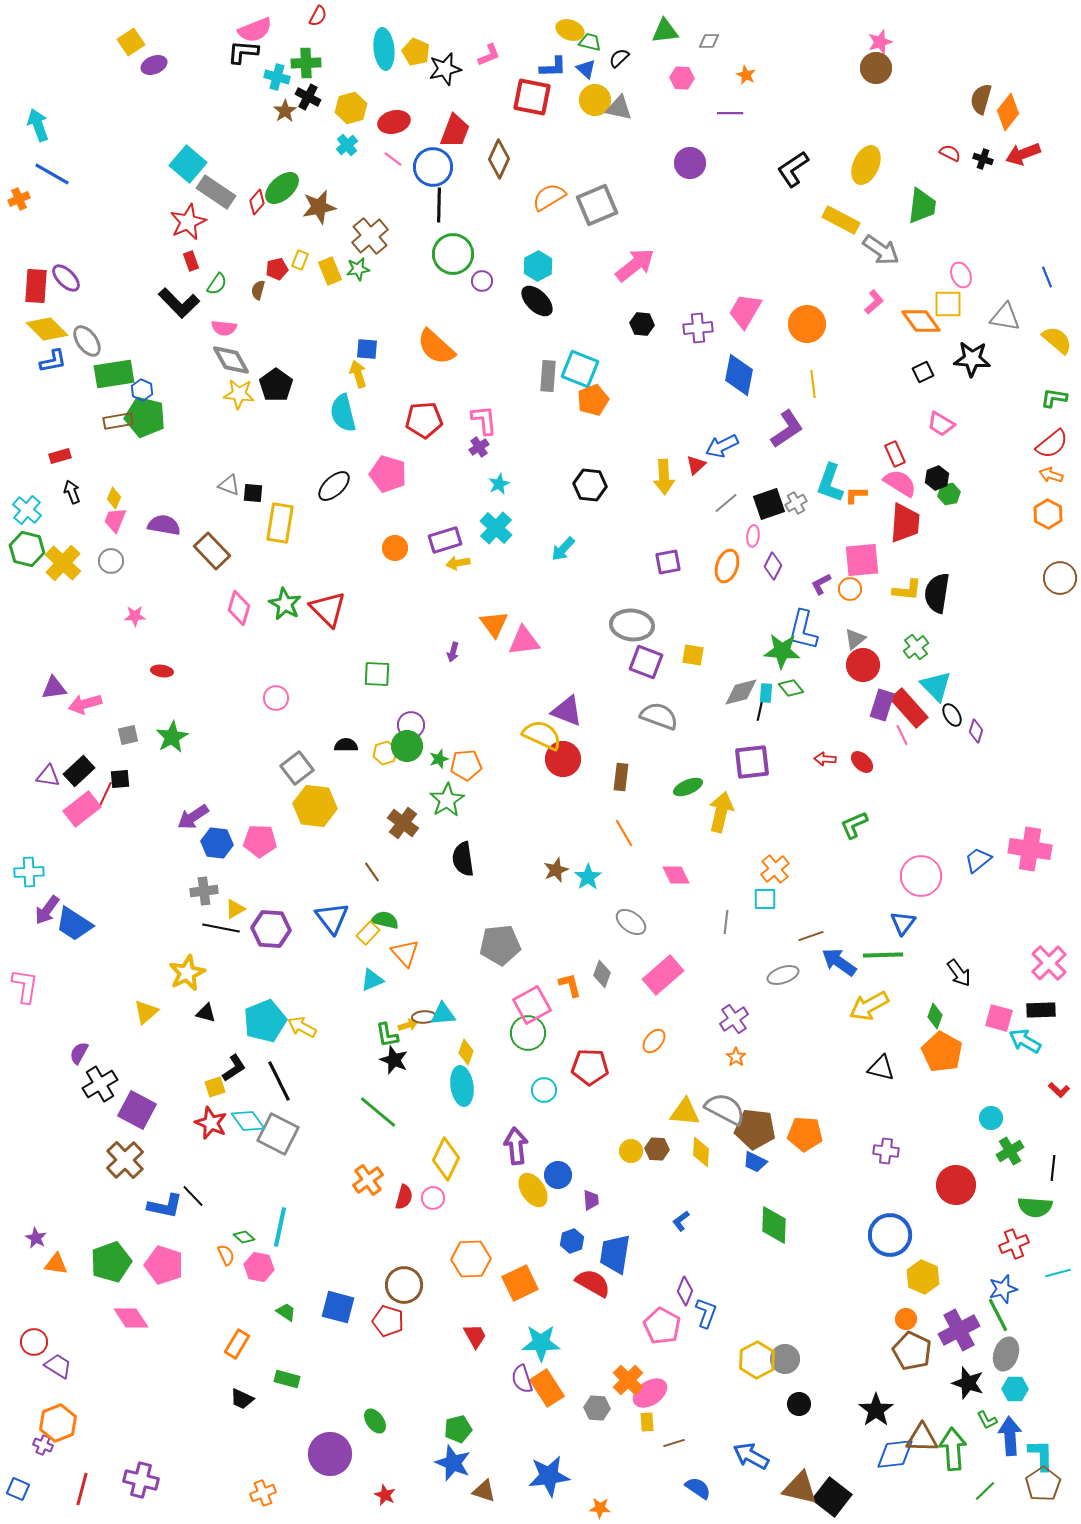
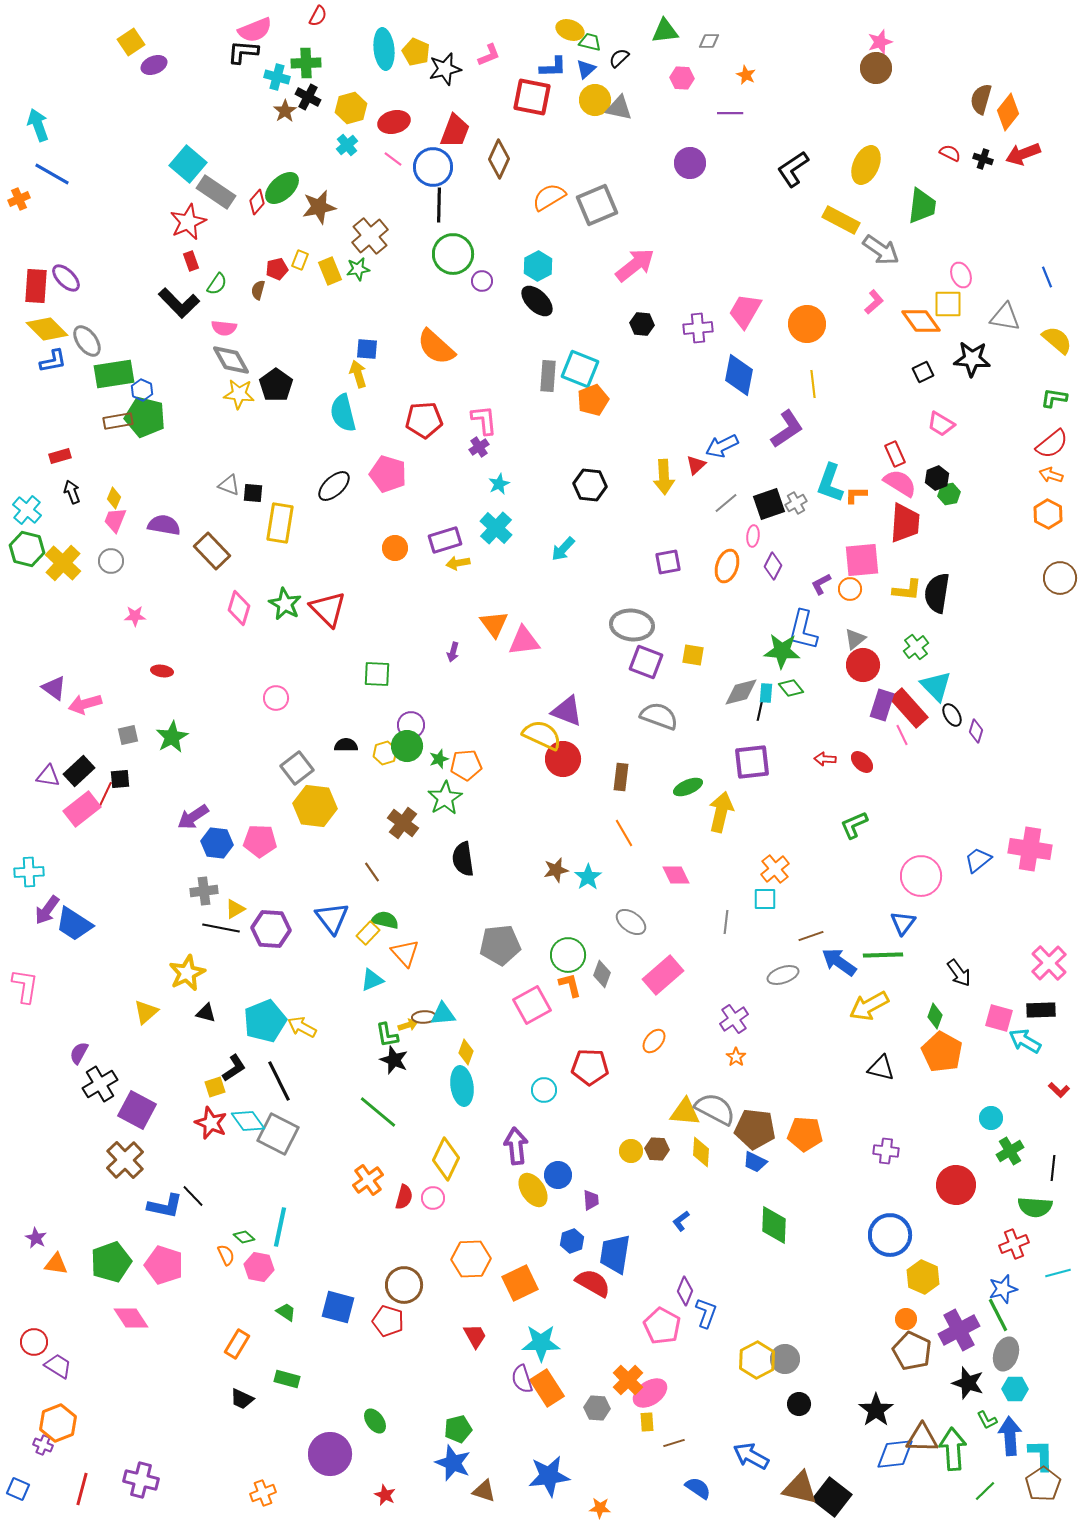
blue triangle at (586, 69): rotated 35 degrees clockwise
purple triangle at (54, 688): rotated 44 degrees clockwise
green star at (447, 800): moved 2 px left, 2 px up
brown star at (556, 870): rotated 10 degrees clockwise
green circle at (528, 1033): moved 40 px right, 78 px up
gray semicircle at (725, 1109): moved 10 px left
